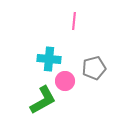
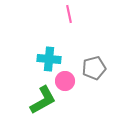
pink line: moved 5 px left, 7 px up; rotated 18 degrees counterclockwise
